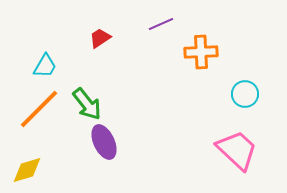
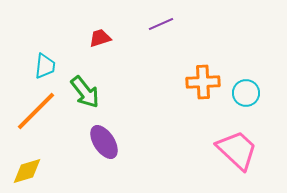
red trapezoid: rotated 15 degrees clockwise
orange cross: moved 2 px right, 30 px down
cyan trapezoid: rotated 24 degrees counterclockwise
cyan circle: moved 1 px right, 1 px up
green arrow: moved 2 px left, 12 px up
orange line: moved 3 px left, 2 px down
purple ellipse: rotated 8 degrees counterclockwise
yellow diamond: moved 1 px down
